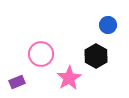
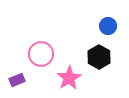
blue circle: moved 1 px down
black hexagon: moved 3 px right, 1 px down
purple rectangle: moved 2 px up
